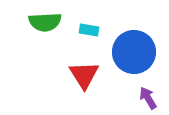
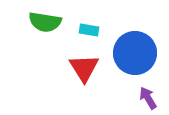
green semicircle: rotated 12 degrees clockwise
blue circle: moved 1 px right, 1 px down
red triangle: moved 7 px up
